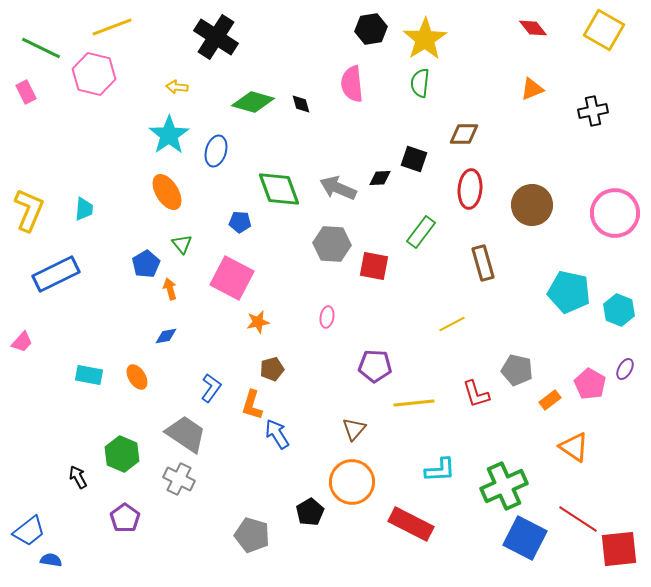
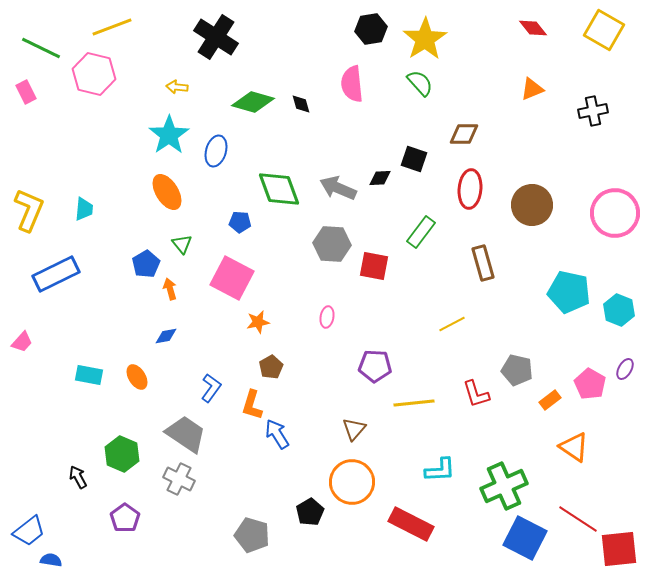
green semicircle at (420, 83): rotated 132 degrees clockwise
brown pentagon at (272, 369): moved 1 px left, 2 px up; rotated 15 degrees counterclockwise
